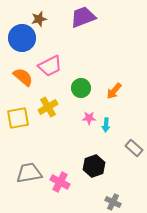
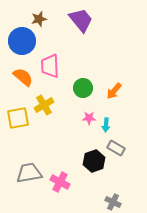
purple trapezoid: moved 2 px left, 3 px down; rotated 72 degrees clockwise
blue circle: moved 3 px down
pink trapezoid: rotated 115 degrees clockwise
green circle: moved 2 px right
yellow cross: moved 4 px left, 2 px up
gray rectangle: moved 18 px left; rotated 12 degrees counterclockwise
black hexagon: moved 5 px up
